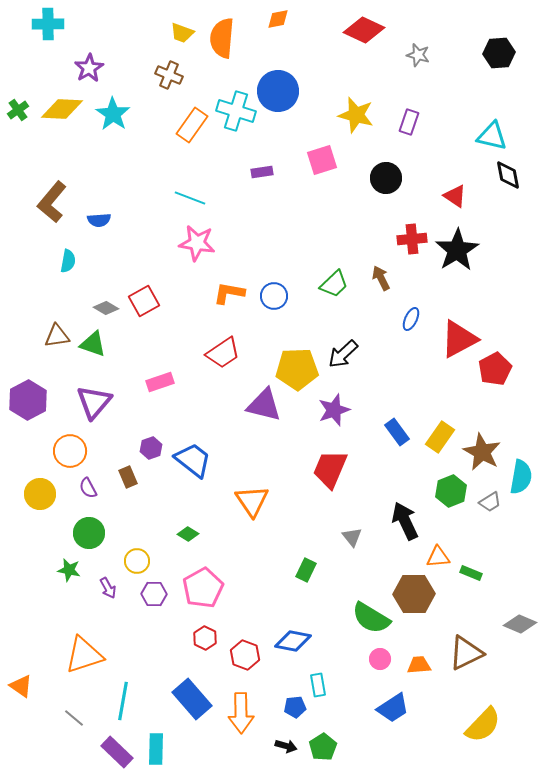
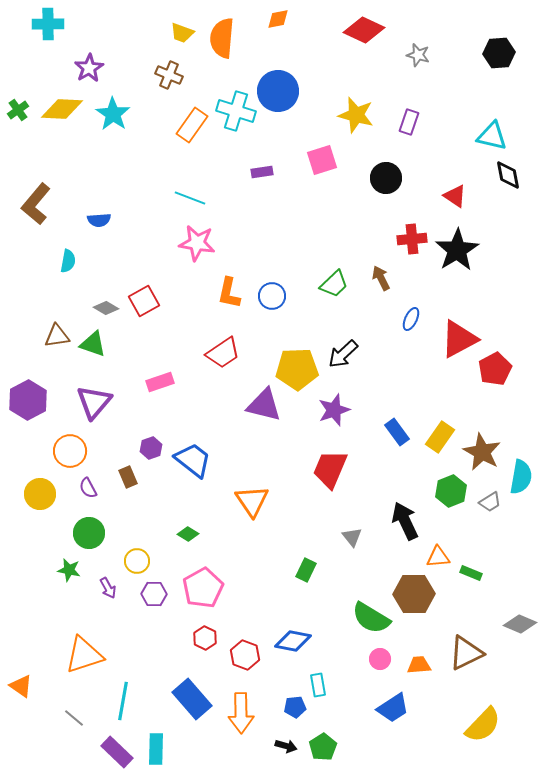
brown L-shape at (52, 202): moved 16 px left, 2 px down
orange L-shape at (229, 293): rotated 88 degrees counterclockwise
blue circle at (274, 296): moved 2 px left
